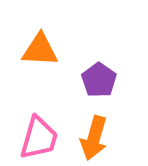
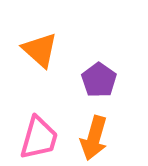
orange triangle: rotated 39 degrees clockwise
